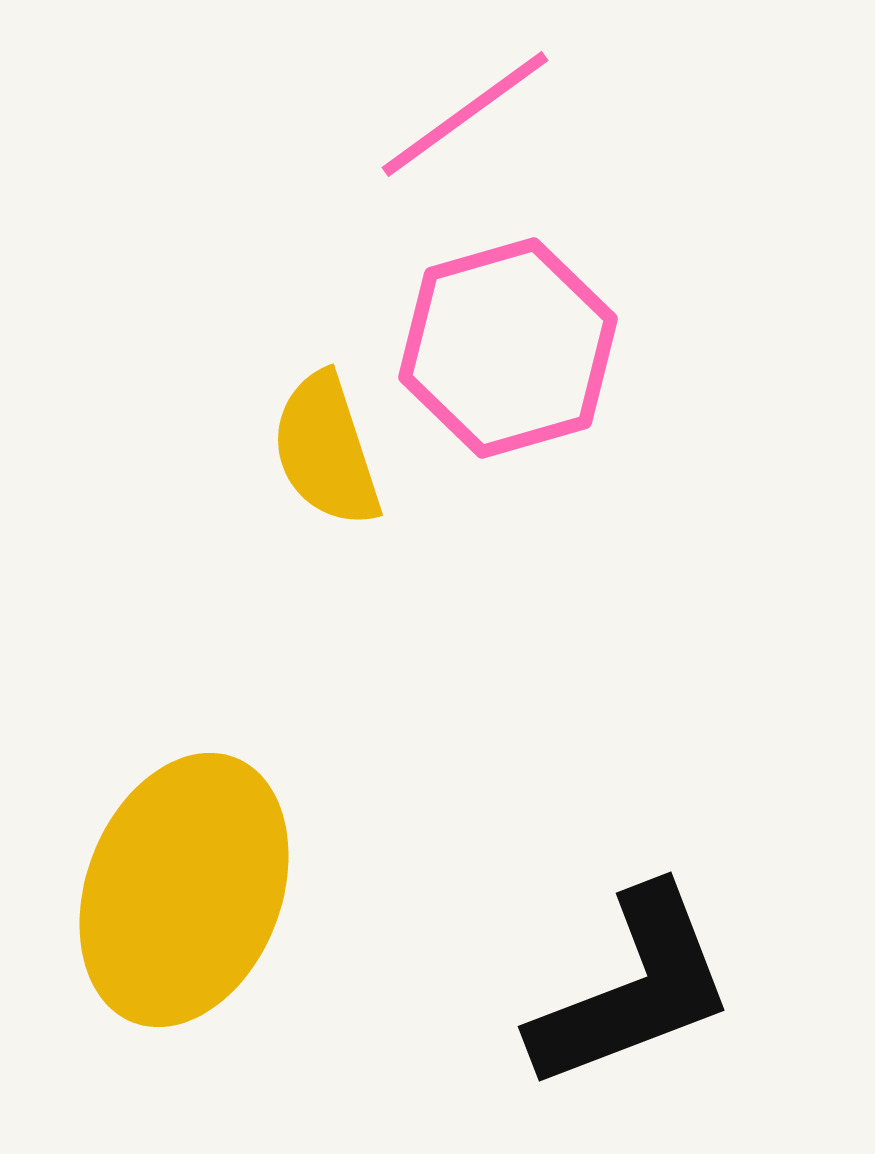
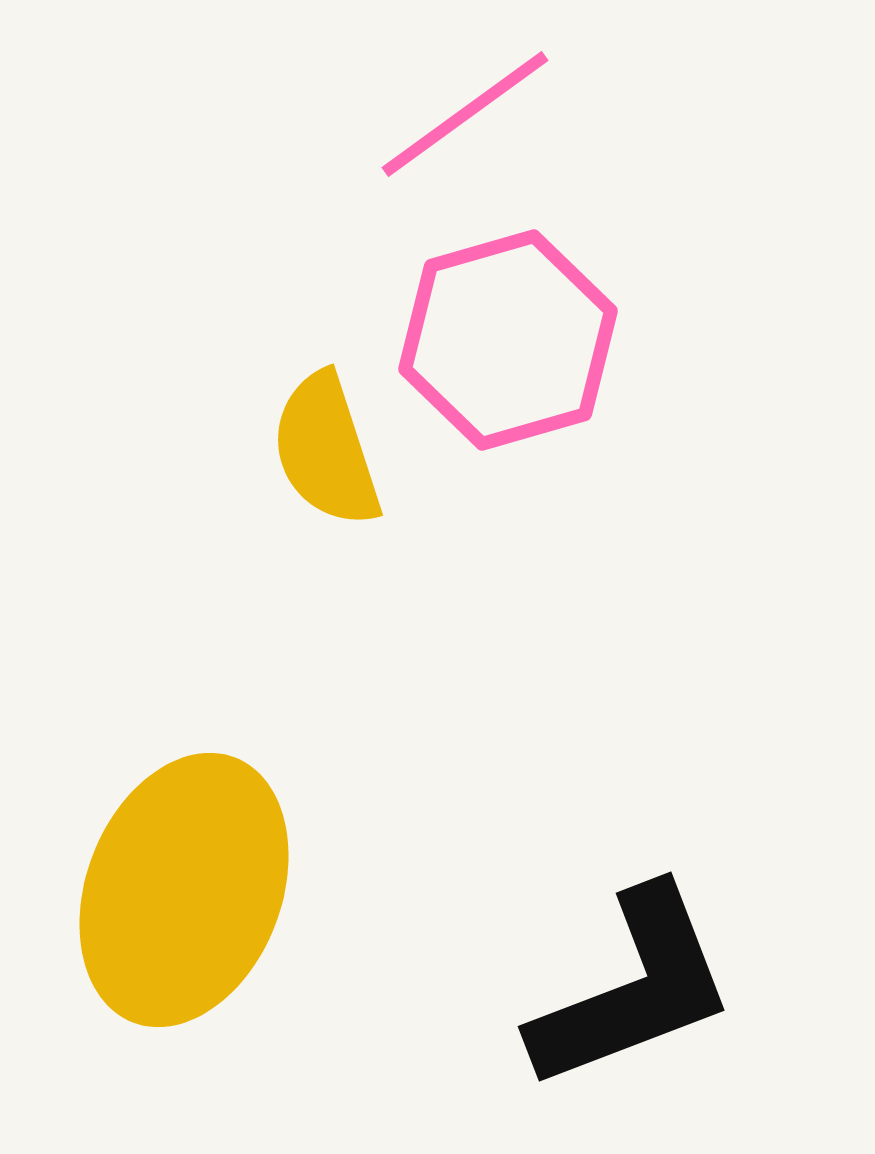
pink hexagon: moved 8 px up
